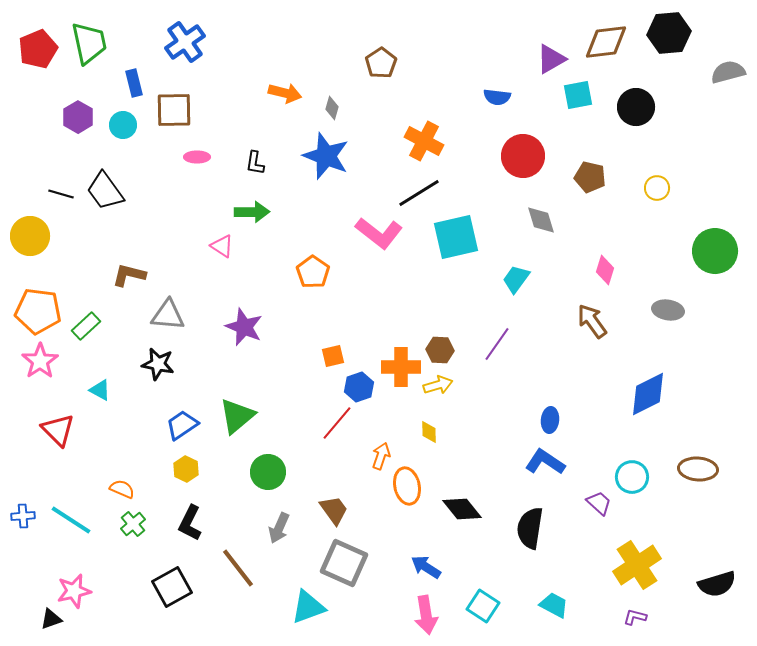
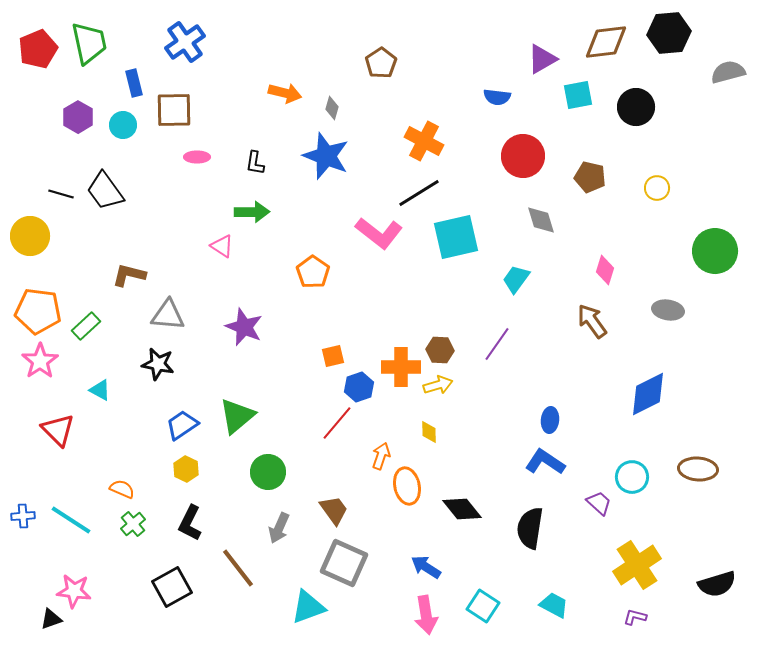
purple triangle at (551, 59): moved 9 px left
pink star at (74, 591): rotated 20 degrees clockwise
